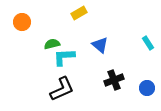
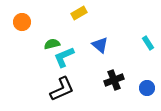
cyan L-shape: rotated 20 degrees counterclockwise
